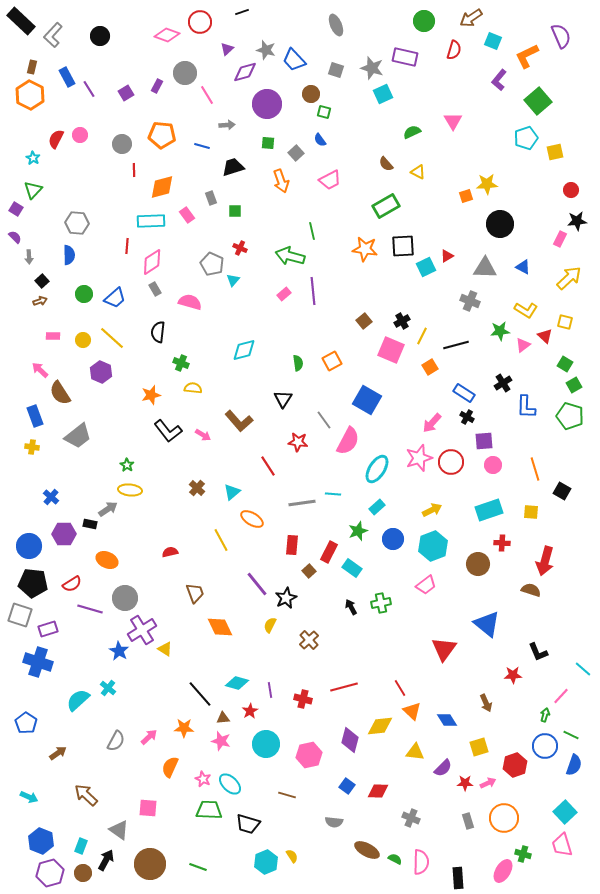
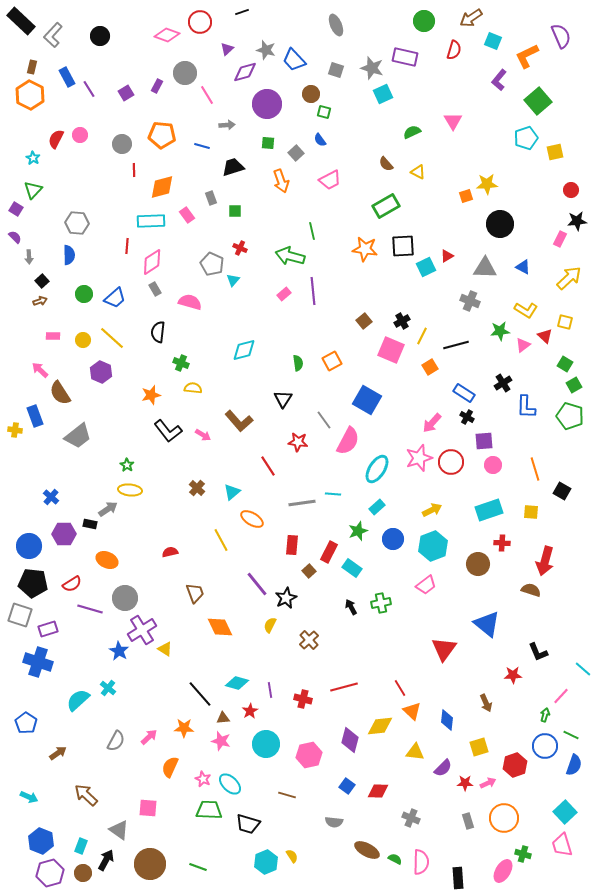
yellow cross at (32, 447): moved 17 px left, 17 px up
blue diamond at (447, 720): rotated 40 degrees clockwise
